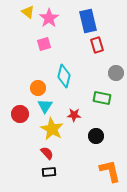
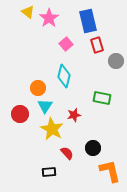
pink square: moved 22 px right; rotated 24 degrees counterclockwise
gray circle: moved 12 px up
red star: rotated 16 degrees counterclockwise
black circle: moved 3 px left, 12 px down
red semicircle: moved 20 px right
